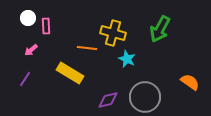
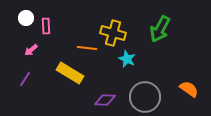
white circle: moved 2 px left
orange semicircle: moved 1 px left, 7 px down
purple diamond: moved 3 px left; rotated 15 degrees clockwise
